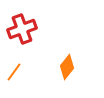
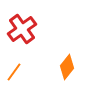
red cross: rotated 16 degrees counterclockwise
